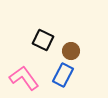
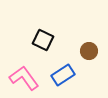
brown circle: moved 18 px right
blue rectangle: rotated 30 degrees clockwise
